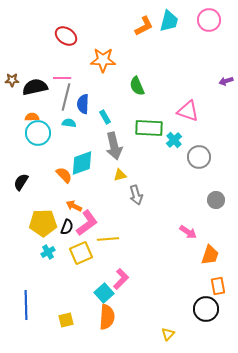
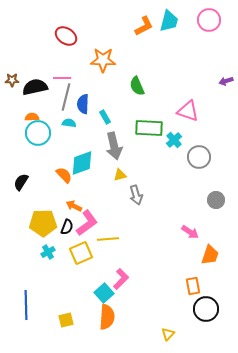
pink arrow at (188, 232): moved 2 px right
orange rectangle at (218, 286): moved 25 px left
